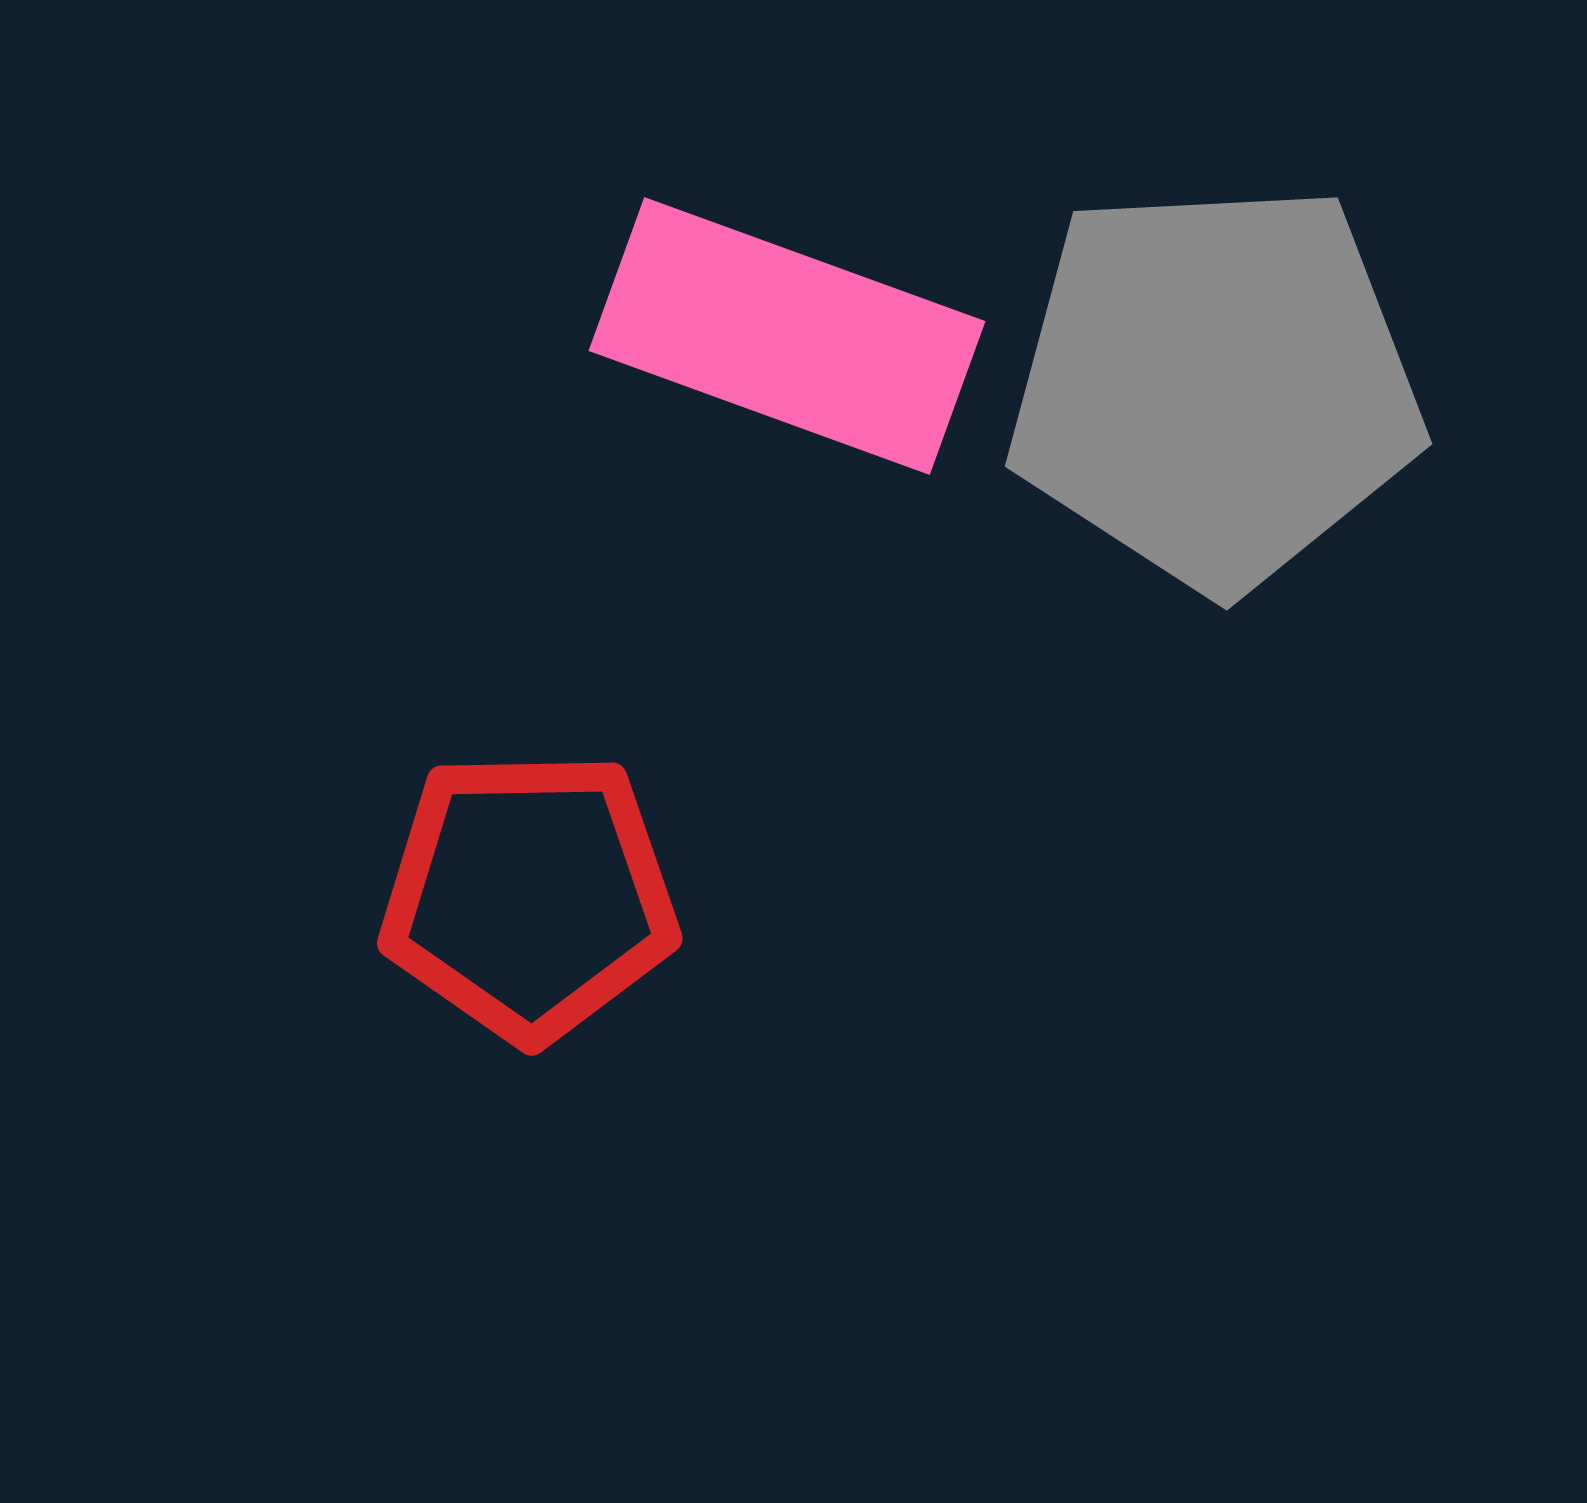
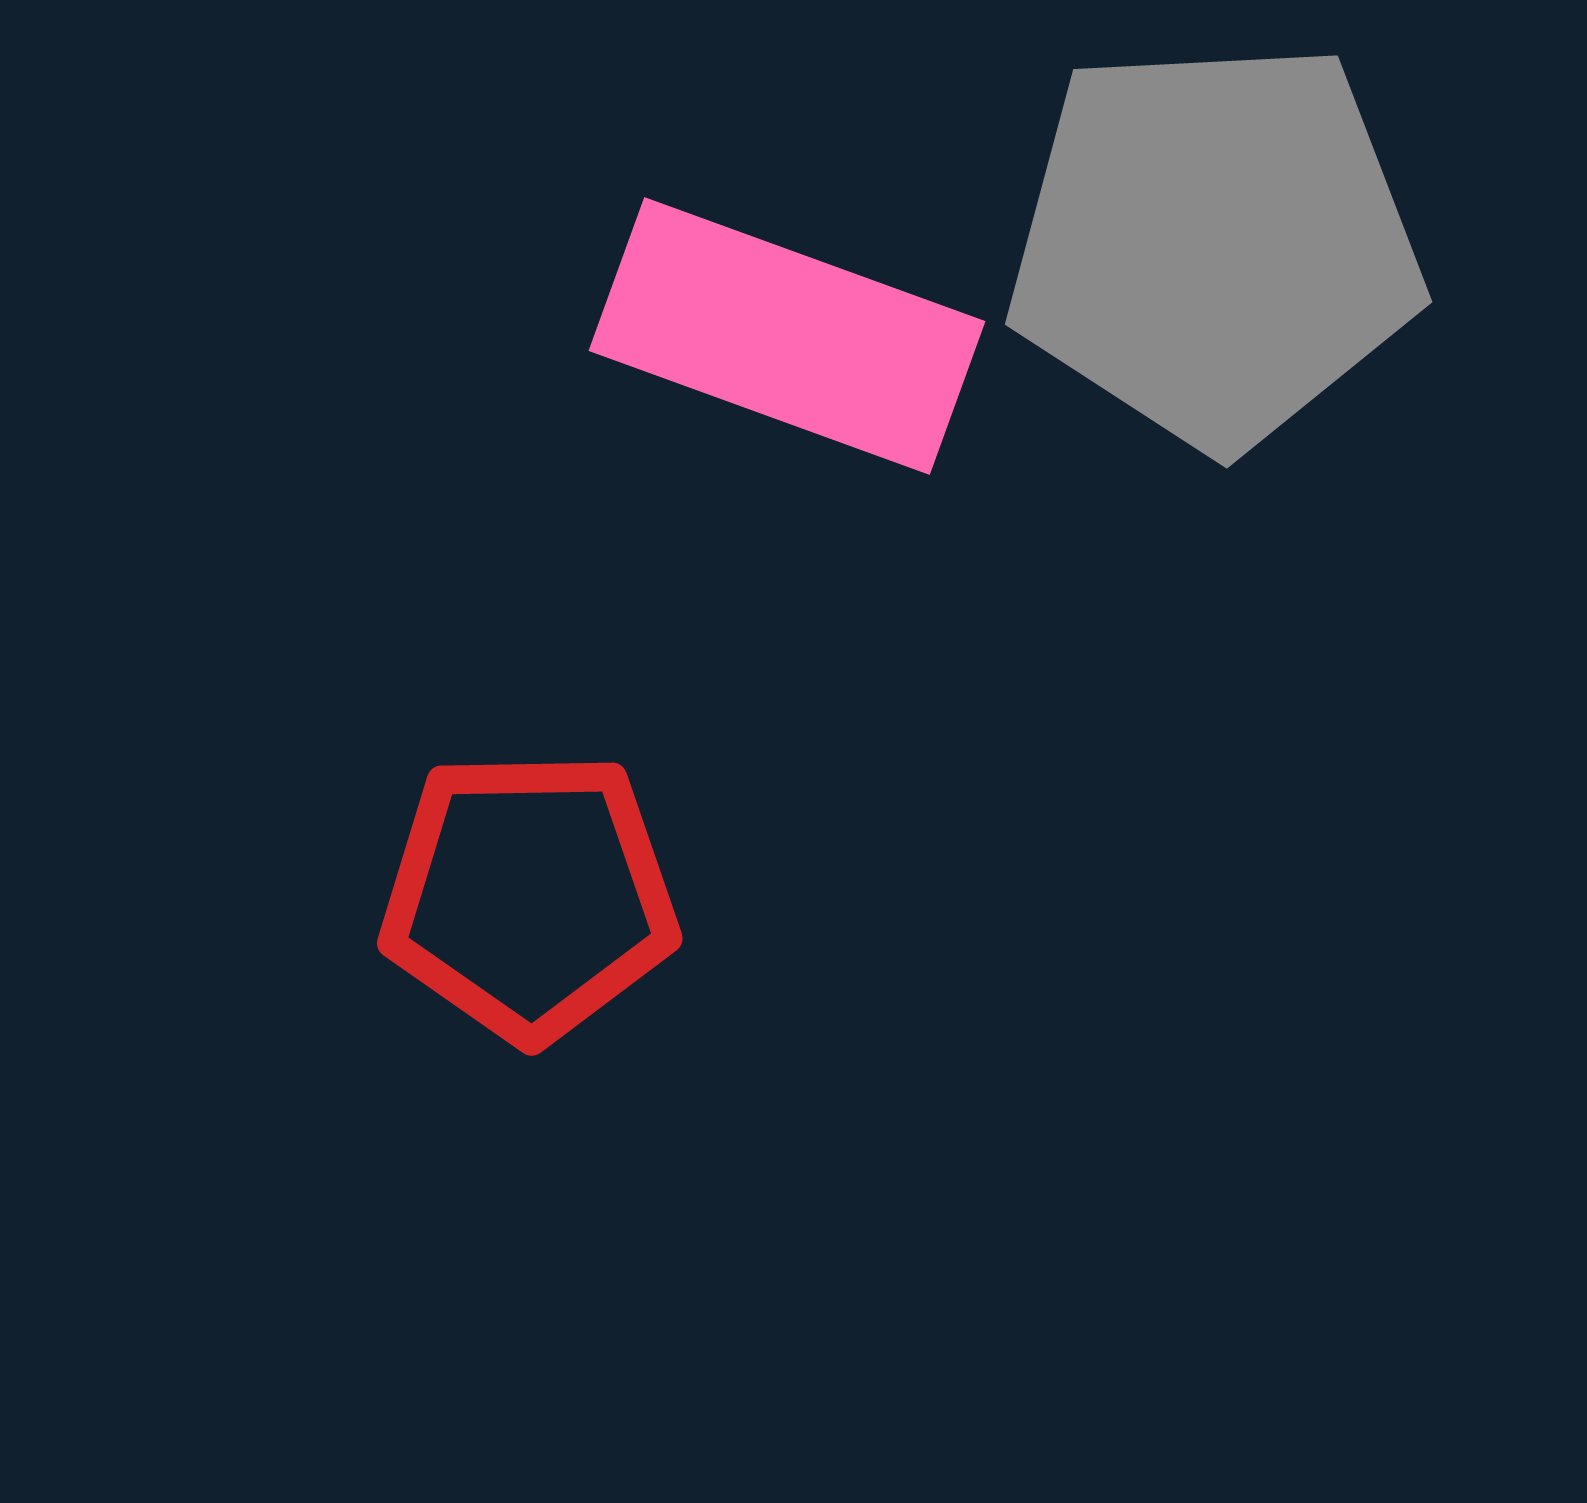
gray pentagon: moved 142 px up
